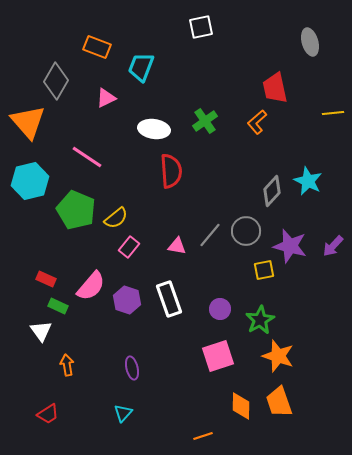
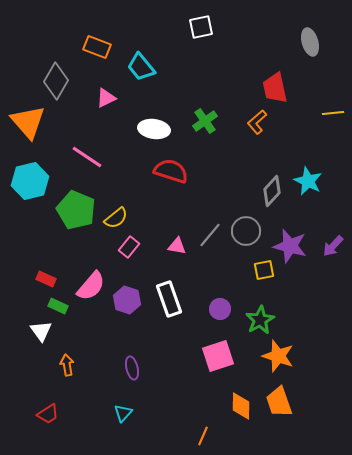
cyan trapezoid at (141, 67): rotated 60 degrees counterclockwise
red semicircle at (171, 171): rotated 68 degrees counterclockwise
orange line at (203, 436): rotated 48 degrees counterclockwise
